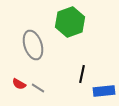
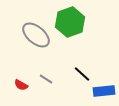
gray ellipse: moved 3 px right, 10 px up; rotated 32 degrees counterclockwise
black line: rotated 60 degrees counterclockwise
red semicircle: moved 2 px right, 1 px down
gray line: moved 8 px right, 9 px up
